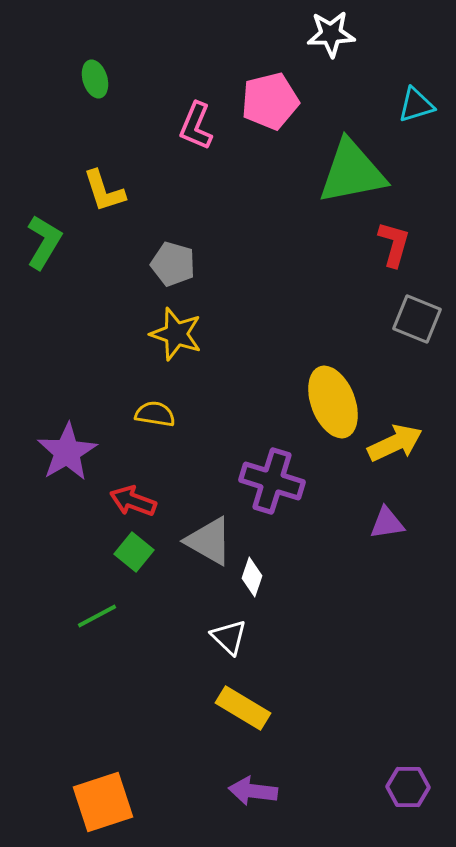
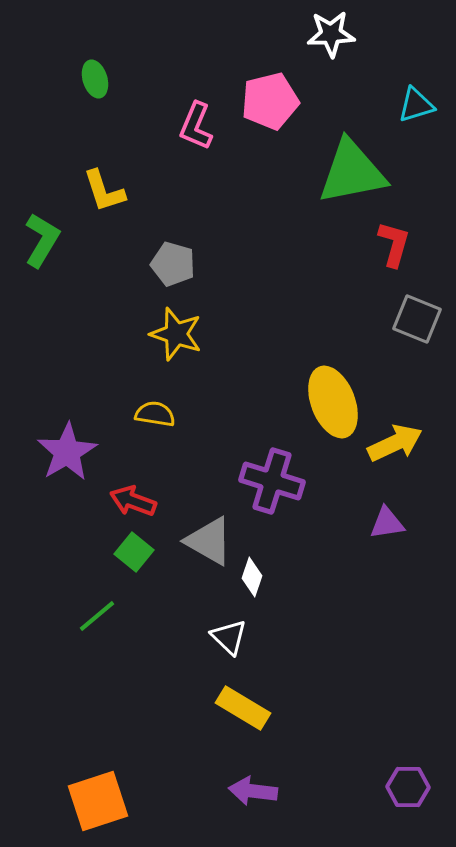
green L-shape: moved 2 px left, 2 px up
green line: rotated 12 degrees counterclockwise
orange square: moved 5 px left, 1 px up
